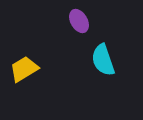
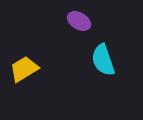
purple ellipse: rotated 30 degrees counterclockwise
